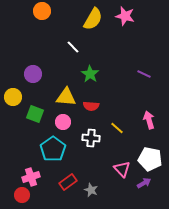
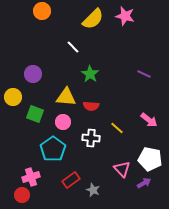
yellow semicircle: rotated 15 degrees clockwise
pink arrow: rotated 144 degrees clockwise
red rectangle: moved 3 px right, 2 px up
gray star: moved 2 px right
